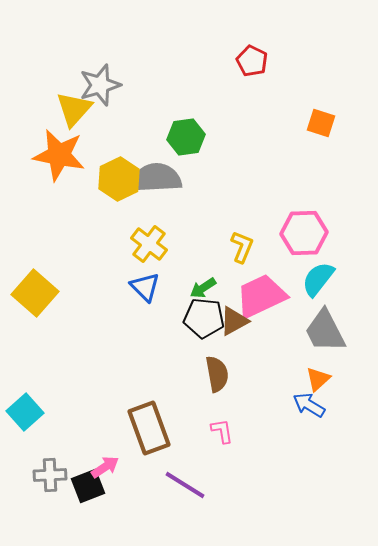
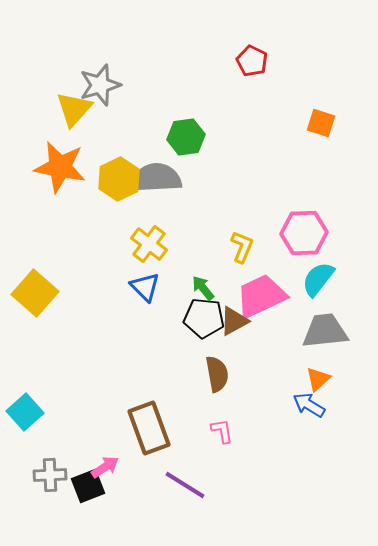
orange star: moved 1 px right, 12 px down
green arrow: rotated 84 degrees clockwise
gray trapezoid: rotated 111 degrees clockwise
